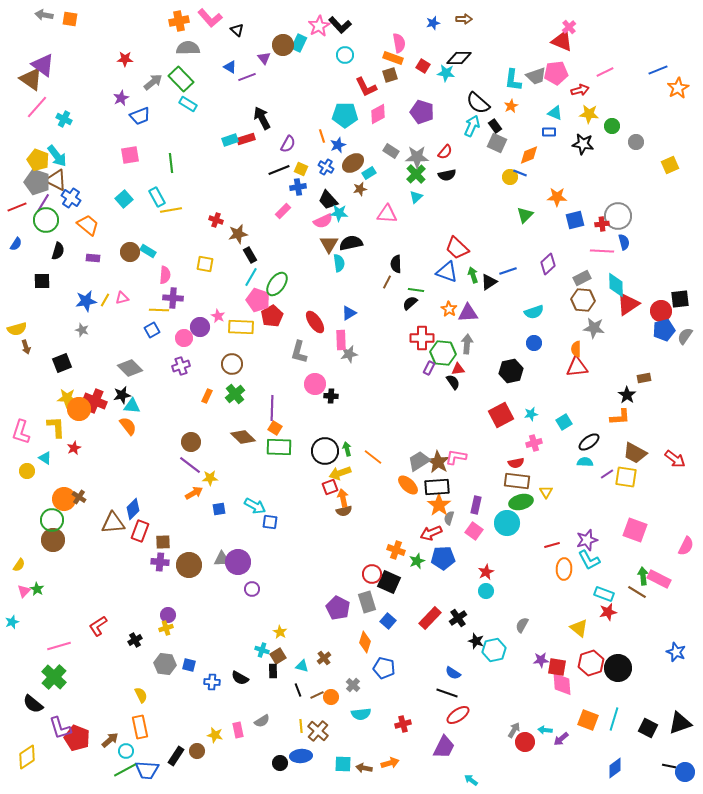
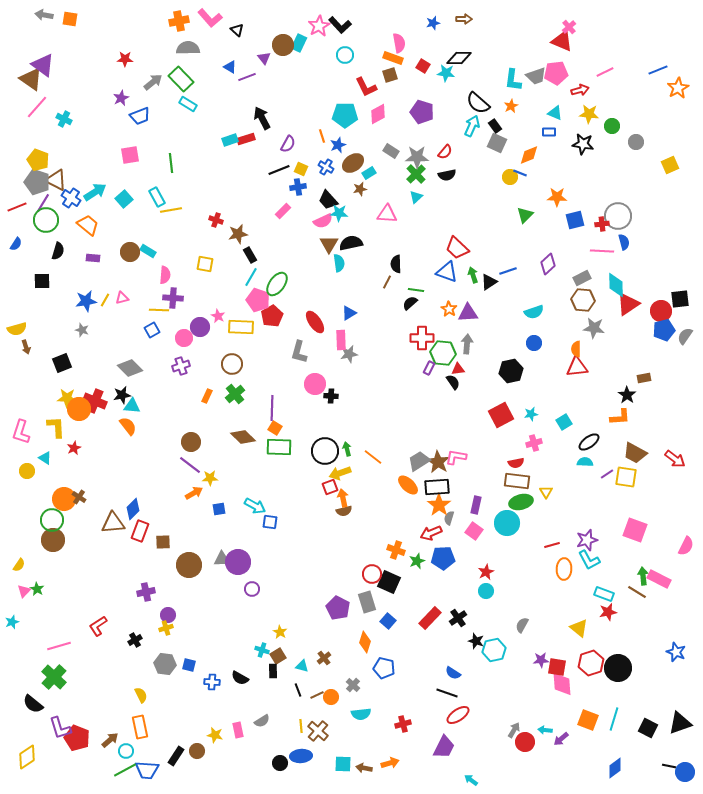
cyan arrow at (57, 156): moved 38 px right, 36 px down; rotated 85 degrees counterclockwise
purple cross at (160, 562): moved 14 px left, 30 px down; rotated 18 degrees counterclockwise
